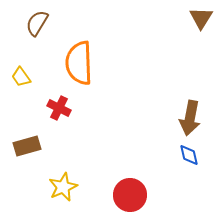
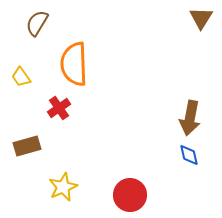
orange semicircle: moved 5 px left, 1 px down
red cross: rotated 30 degrees clockwise
